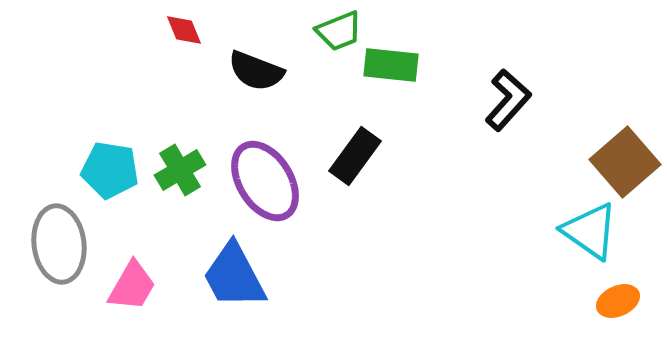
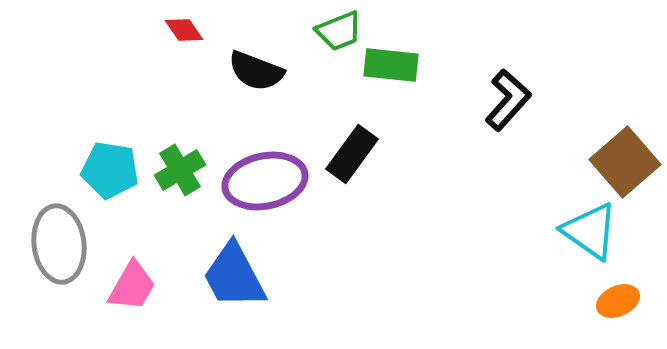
red diamond: rotated 12 degrees counterclockwise
black rectangle: moved 3 px left, 2 px up
purple ellipse: rotated 70 degrees counterclockwise
